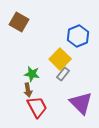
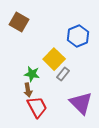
yellow square: moved 6 px left
